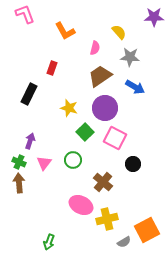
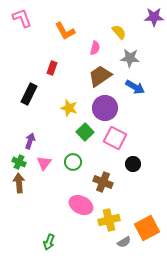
pink L-shape: moved 3 px left, 4 px down
gray star: moved 1 px down
green circle: moved 2 px down
brown cross: rotated 18 degrees counterclockwise
yellow cross: moved 2 px right, 1 px down
orange square: moved 2 px up
